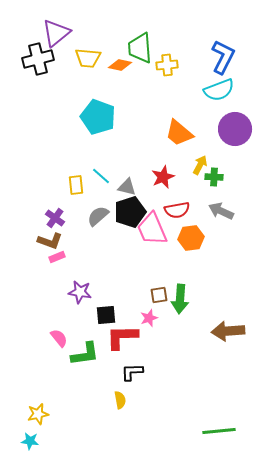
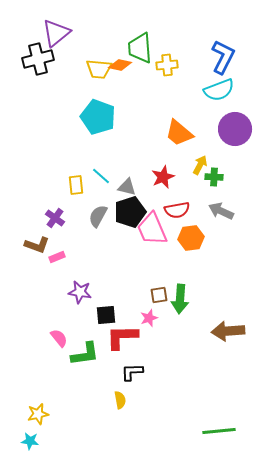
yellow trapezoid: moved 11 px right, 11 px down
gray semicircle: rotated 20 degrees counterclockwise
brown L-shape: moved 13 px left, 4 px down
